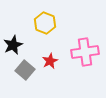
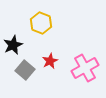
yellow hexagon: moved 4 px left
pink cross: moved 16 px down; rotated 20 degrees counterclockwise
